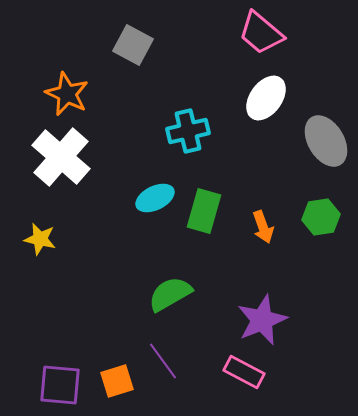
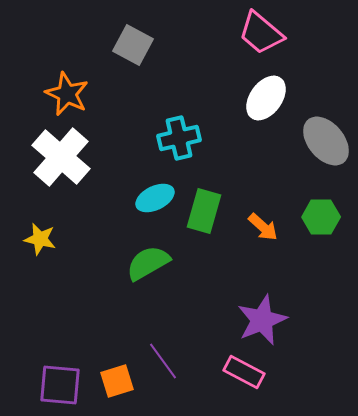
cyan cross: moved 9 px left, 7 px down
gray ellipse: rotated 9 degrees counterclockwise
green hexagon: rotated 9 degrees clockwise
orange arrow: rotated 28 degrees counterclockwise
green semicircle: moved 22 px left, 31 px up
